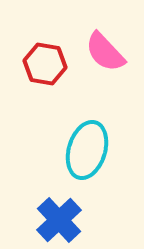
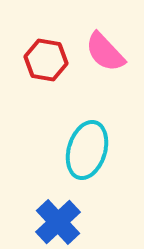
red hexagon: moved 1 px right, 4 px up
blue cross: moved 1 px left, 2 px down
